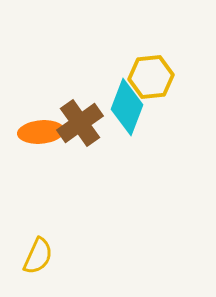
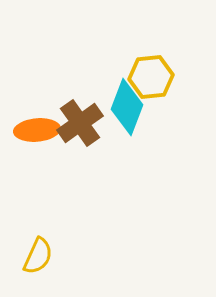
orange ellipse: moved 4 px left, 2 px up
